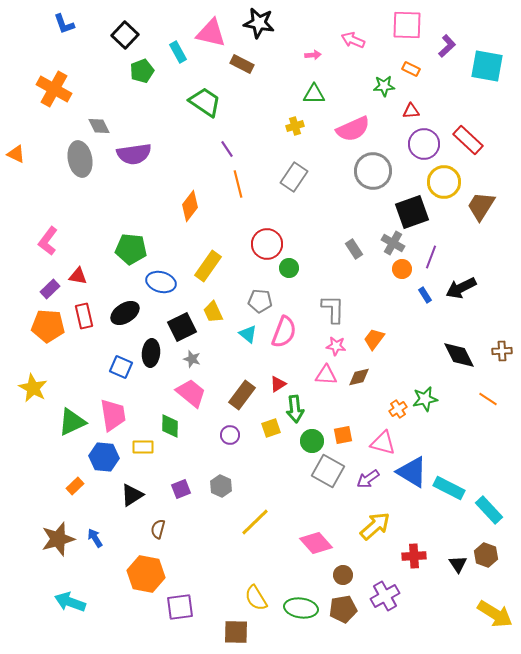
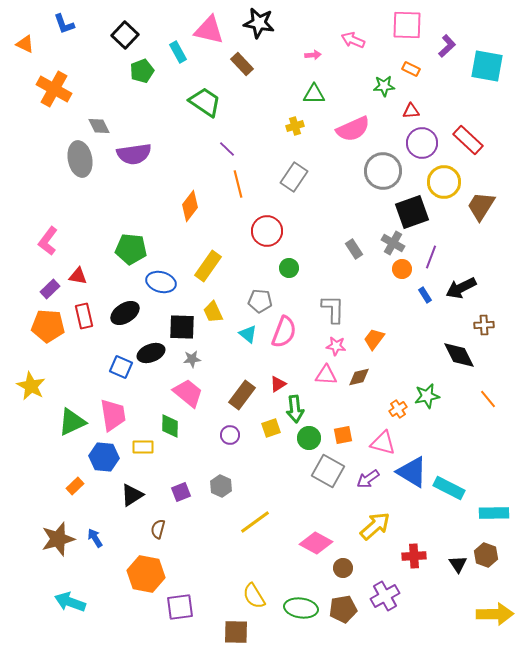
pink triangle at (211, 33): moved 2 px left, 3 px up
brown rectangle at (242, 64): rotated 20 degrees clockwise
purple circle at (424, 144): moved 2 px left, 1 px up
purple line at (227, 149): rotated 12 degrees counterclockwise
orange triangle at (16, 154): moved 9 px right, 110 px up
gray circle at (373, 171): moved 10 px right
red circle at (267, 244): moved 13 px up
black square at (182, 327): rotated 28 degrees clockwise
brown cross at (502, 351): moved 18 px left, 26 px up
black ellipse at (151, 353): rotated 64 degrees clockwise
gray star at (192, 359): rotated 24 degrees counterclockwise
yellow star at (33, 388): moved 2 px left, 2 px up
pink trapezoid at (191, 393): moved 3 px left
green star at (425, 399): moved 2 px right, 3 px up
orange line at (488, 399): rotated 18 degrees clockwise
green circle at (312, 441): moved 3 px left, 3 px up
purple square at (181, 489): moved 3 px down
cyan rectangle at (489, 510): moved 5 px right, 3 px down; rotated 48 degrees counterclockwise
yellow line at (255, 522): rotated 8 degrees clockwise
pink diamond at (316, 543): rotated 20 degrees counterclockwise
brown circle at (343, 575): moved 7 px up
yellow semicircle at (256, 598): moved 2 px left, 2 px up
yellow arrow at (495, 614): rotated 33 degrees counterclockwise
